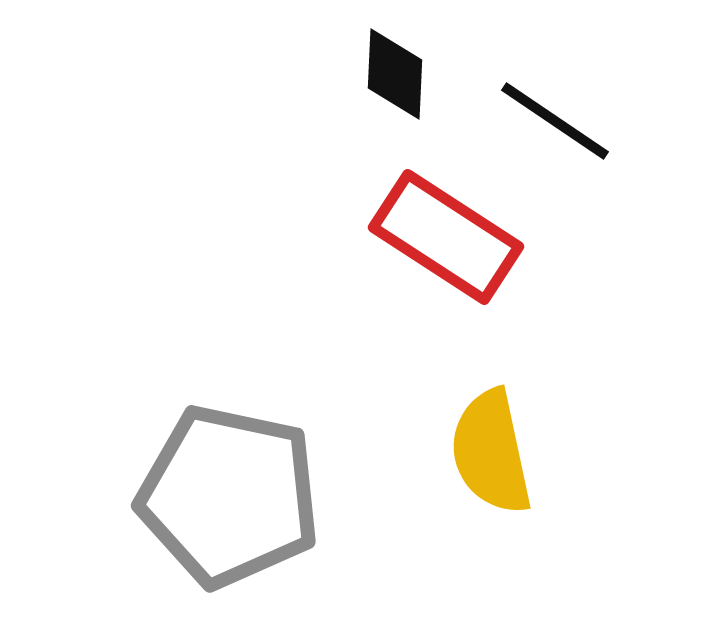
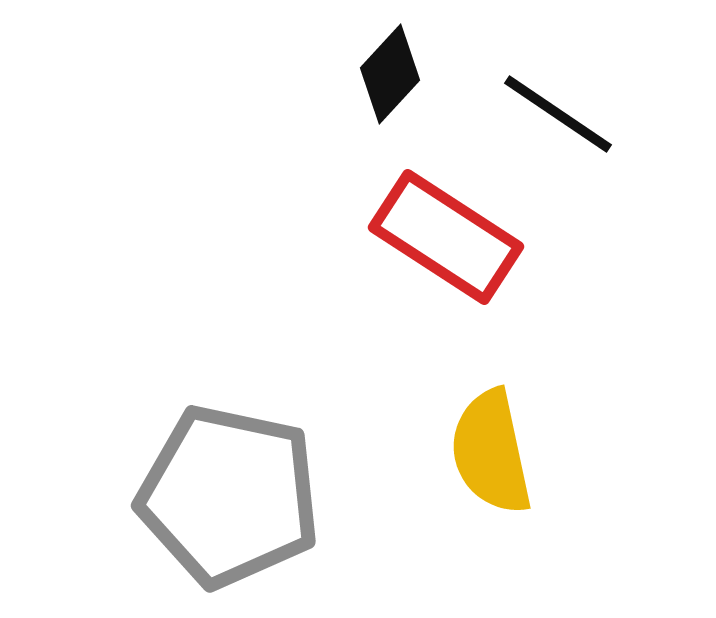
black diamond: moved 5 px left; rotated 40 degrees clockwise
black line: moved 3 px right, 7 px up
